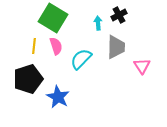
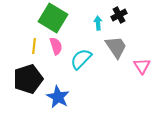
gray trapezoid: rotated 35 degrees counterclockwise
